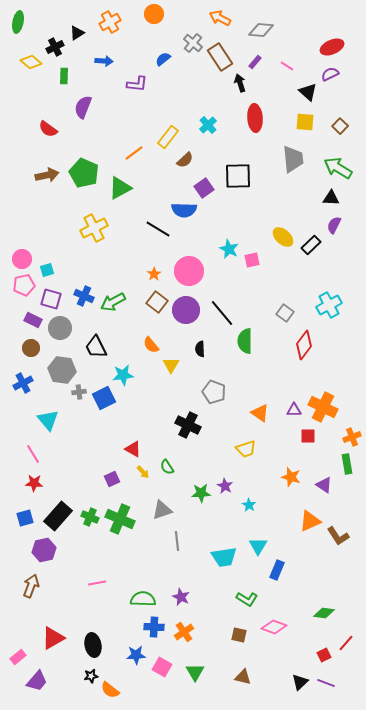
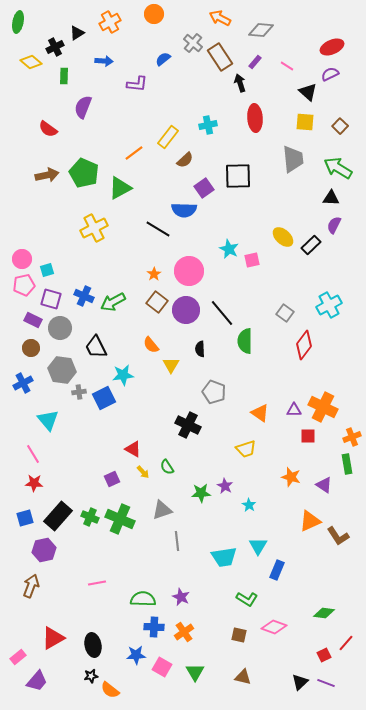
cyan cross at (208, 125): rotated 30 degrees clockwise
